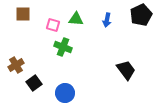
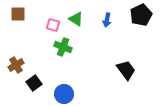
brown square: moved 5 px left
green triangle: rotated 28 degrees clockwise
blue circle: moved 1 px left, 1 px down
